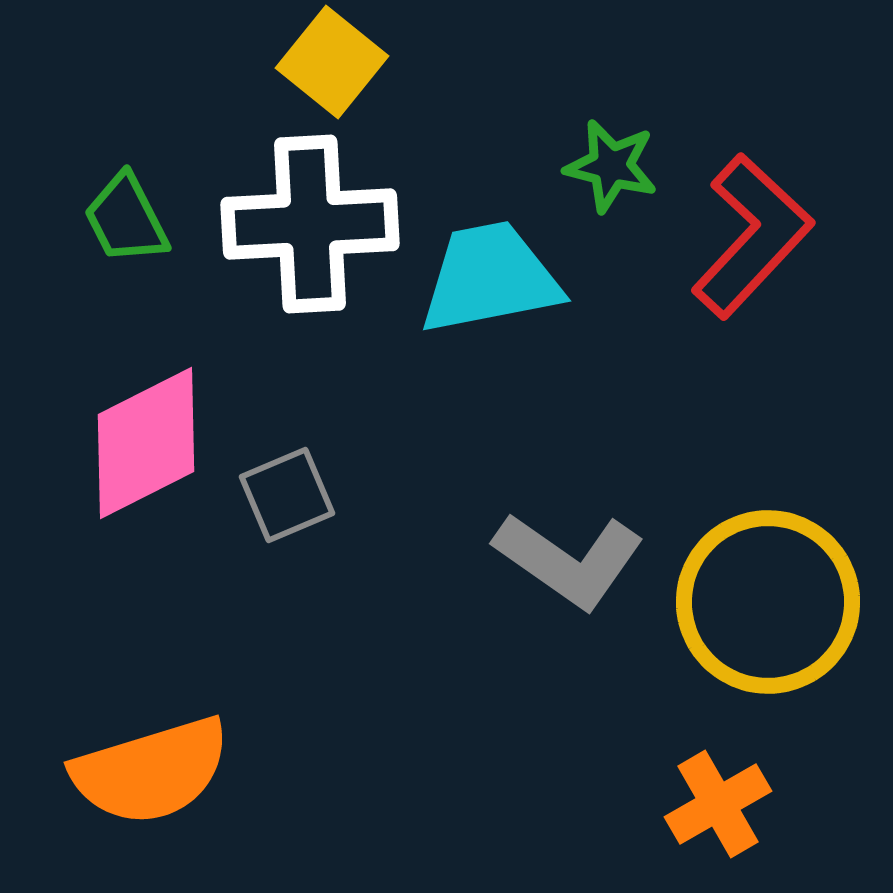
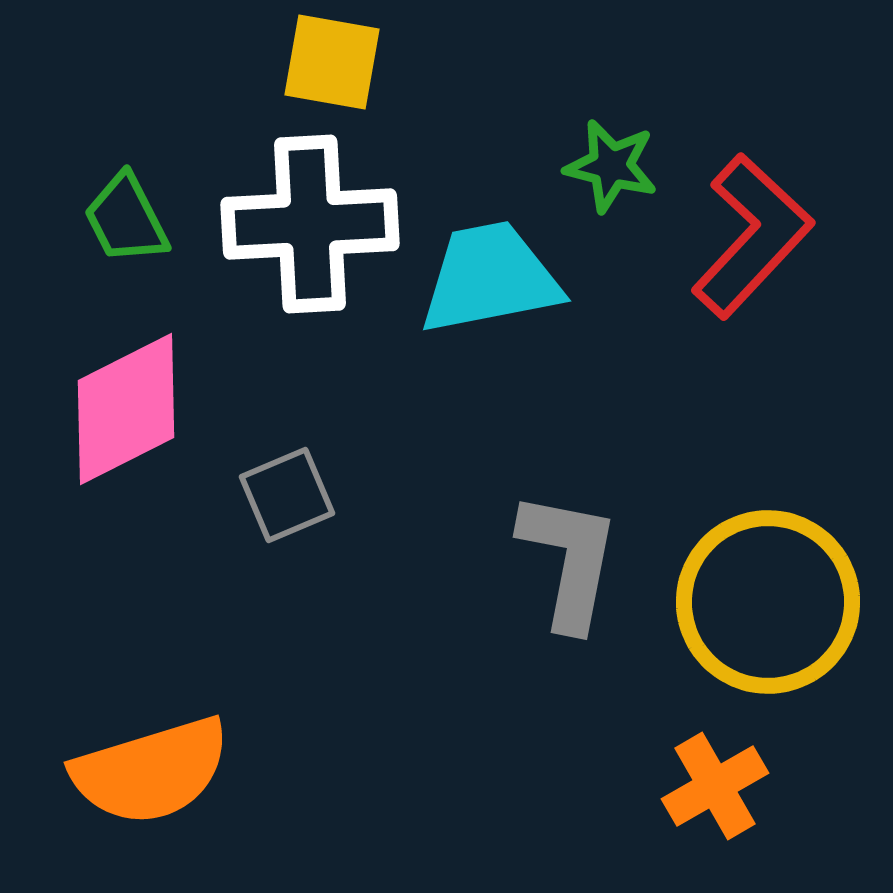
yellow square: rotated 29 degrees counterclockwise
pink diamond: moved 20 px left, 34 px up
gray L-shape: rotated 114 degrees counterclockwise
orange cross: moved 3 px left, 18 px up
